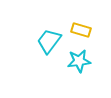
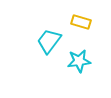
yellow rectangle: moved 8 px up
